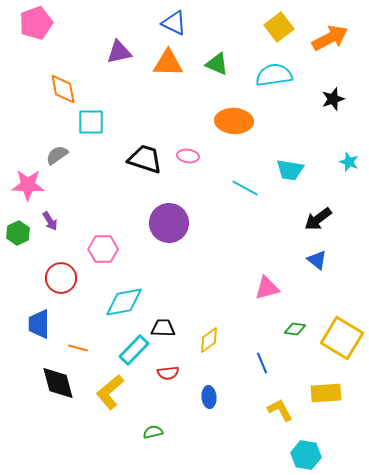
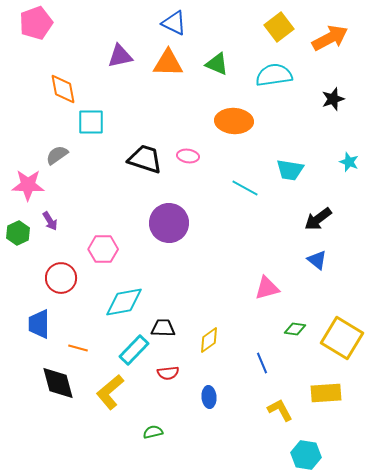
purple triangle at (119, 52): moved 1 px right, 4 px down
